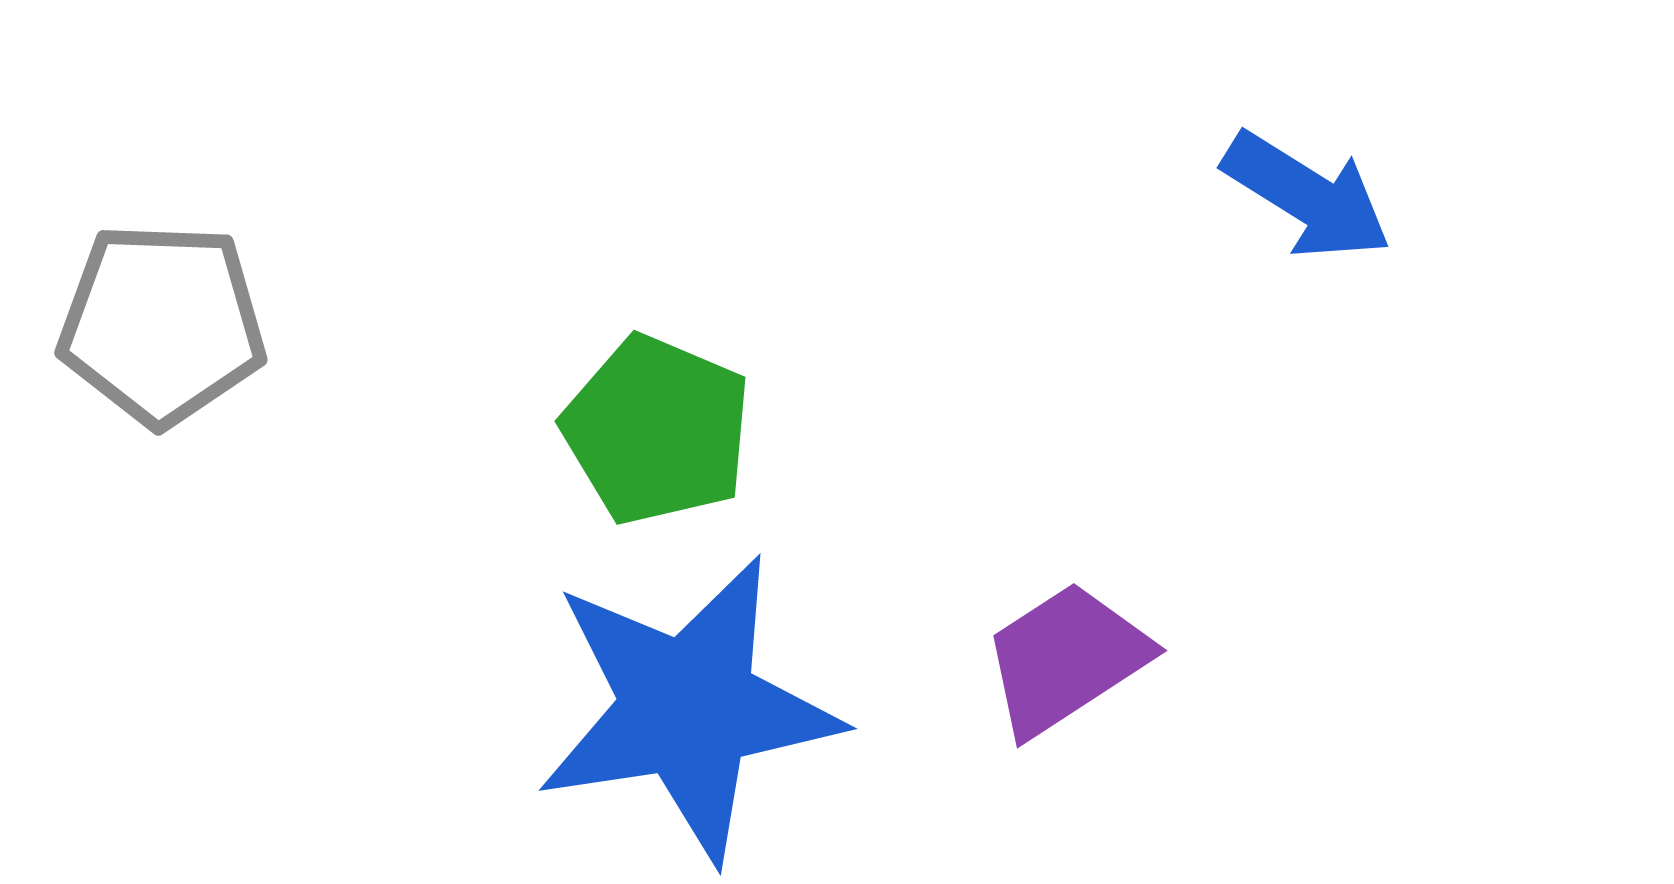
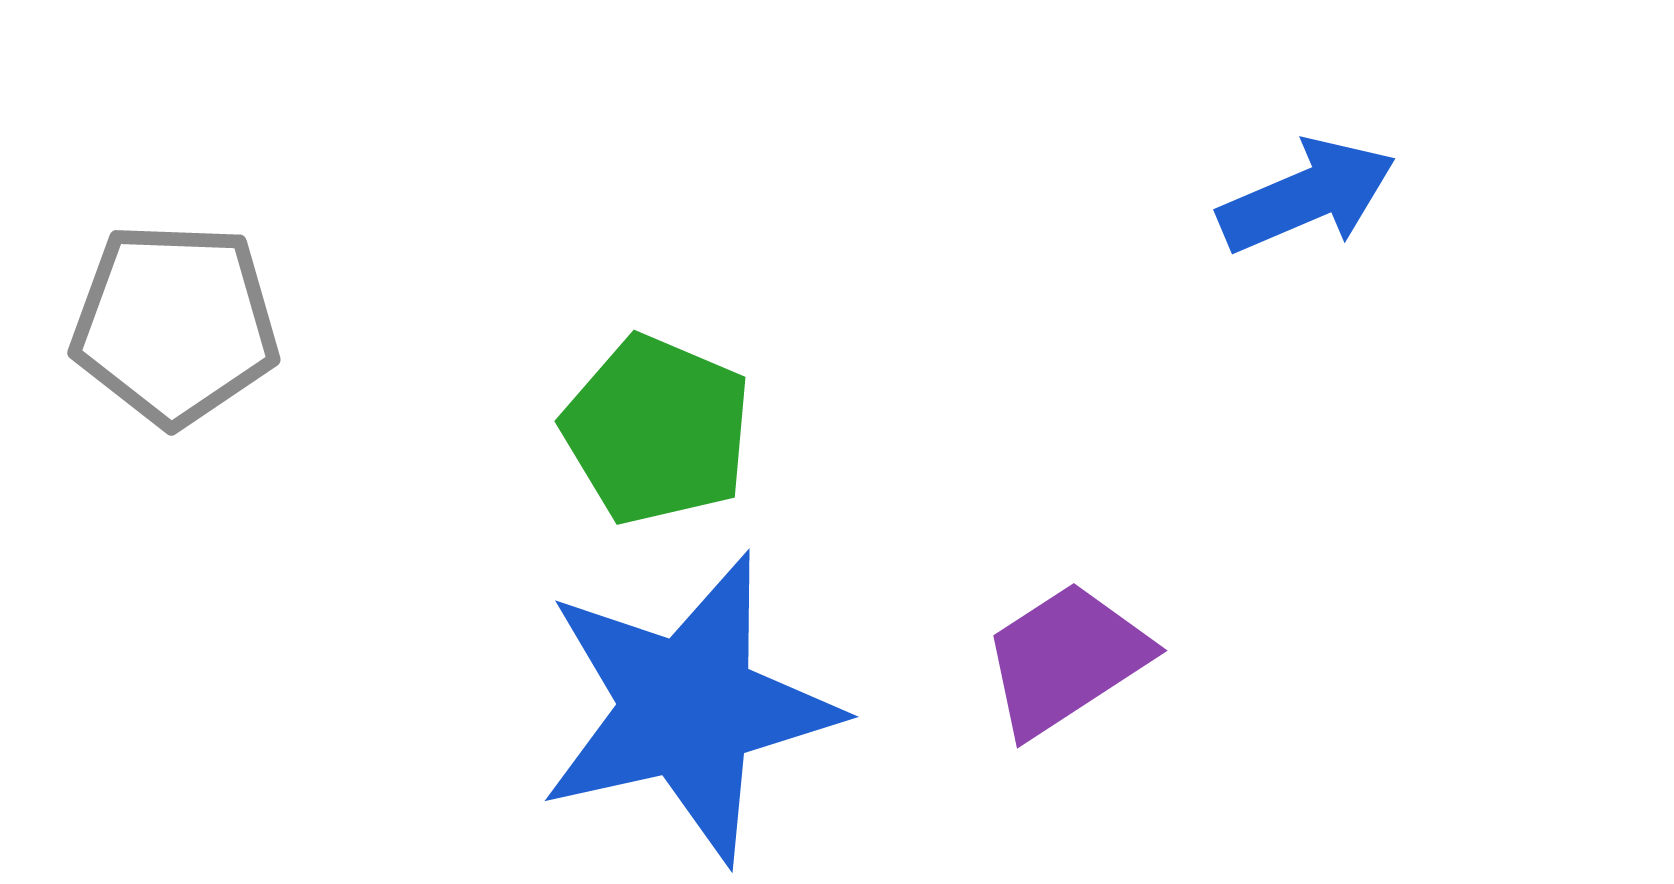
blue arrow: rotated 55 degrees counterclockwise
gray pentagon: moved 13 px right
blue star: rotated 4 degrees counterclockwise
